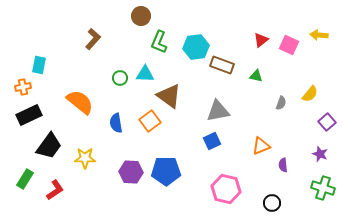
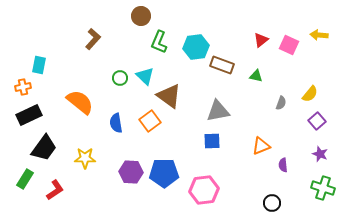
cyan triangle: moved 2 px down; rotated 42 degrees clockwise
purple square: moved 10 px left, 1 px up
blue square: rotated 24 degrees clockwise
black trapezoid: moved 5 px left, 2 px down
blue pentagon: moved 2 px left, 2 px down
pink hexagon: moved 22 px left, 1 px down; rotated 20 degrees counterclockwise
